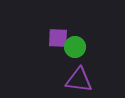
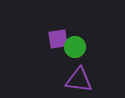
purple square: moved 1 px down; rotated 10 degrees counterclockwise
